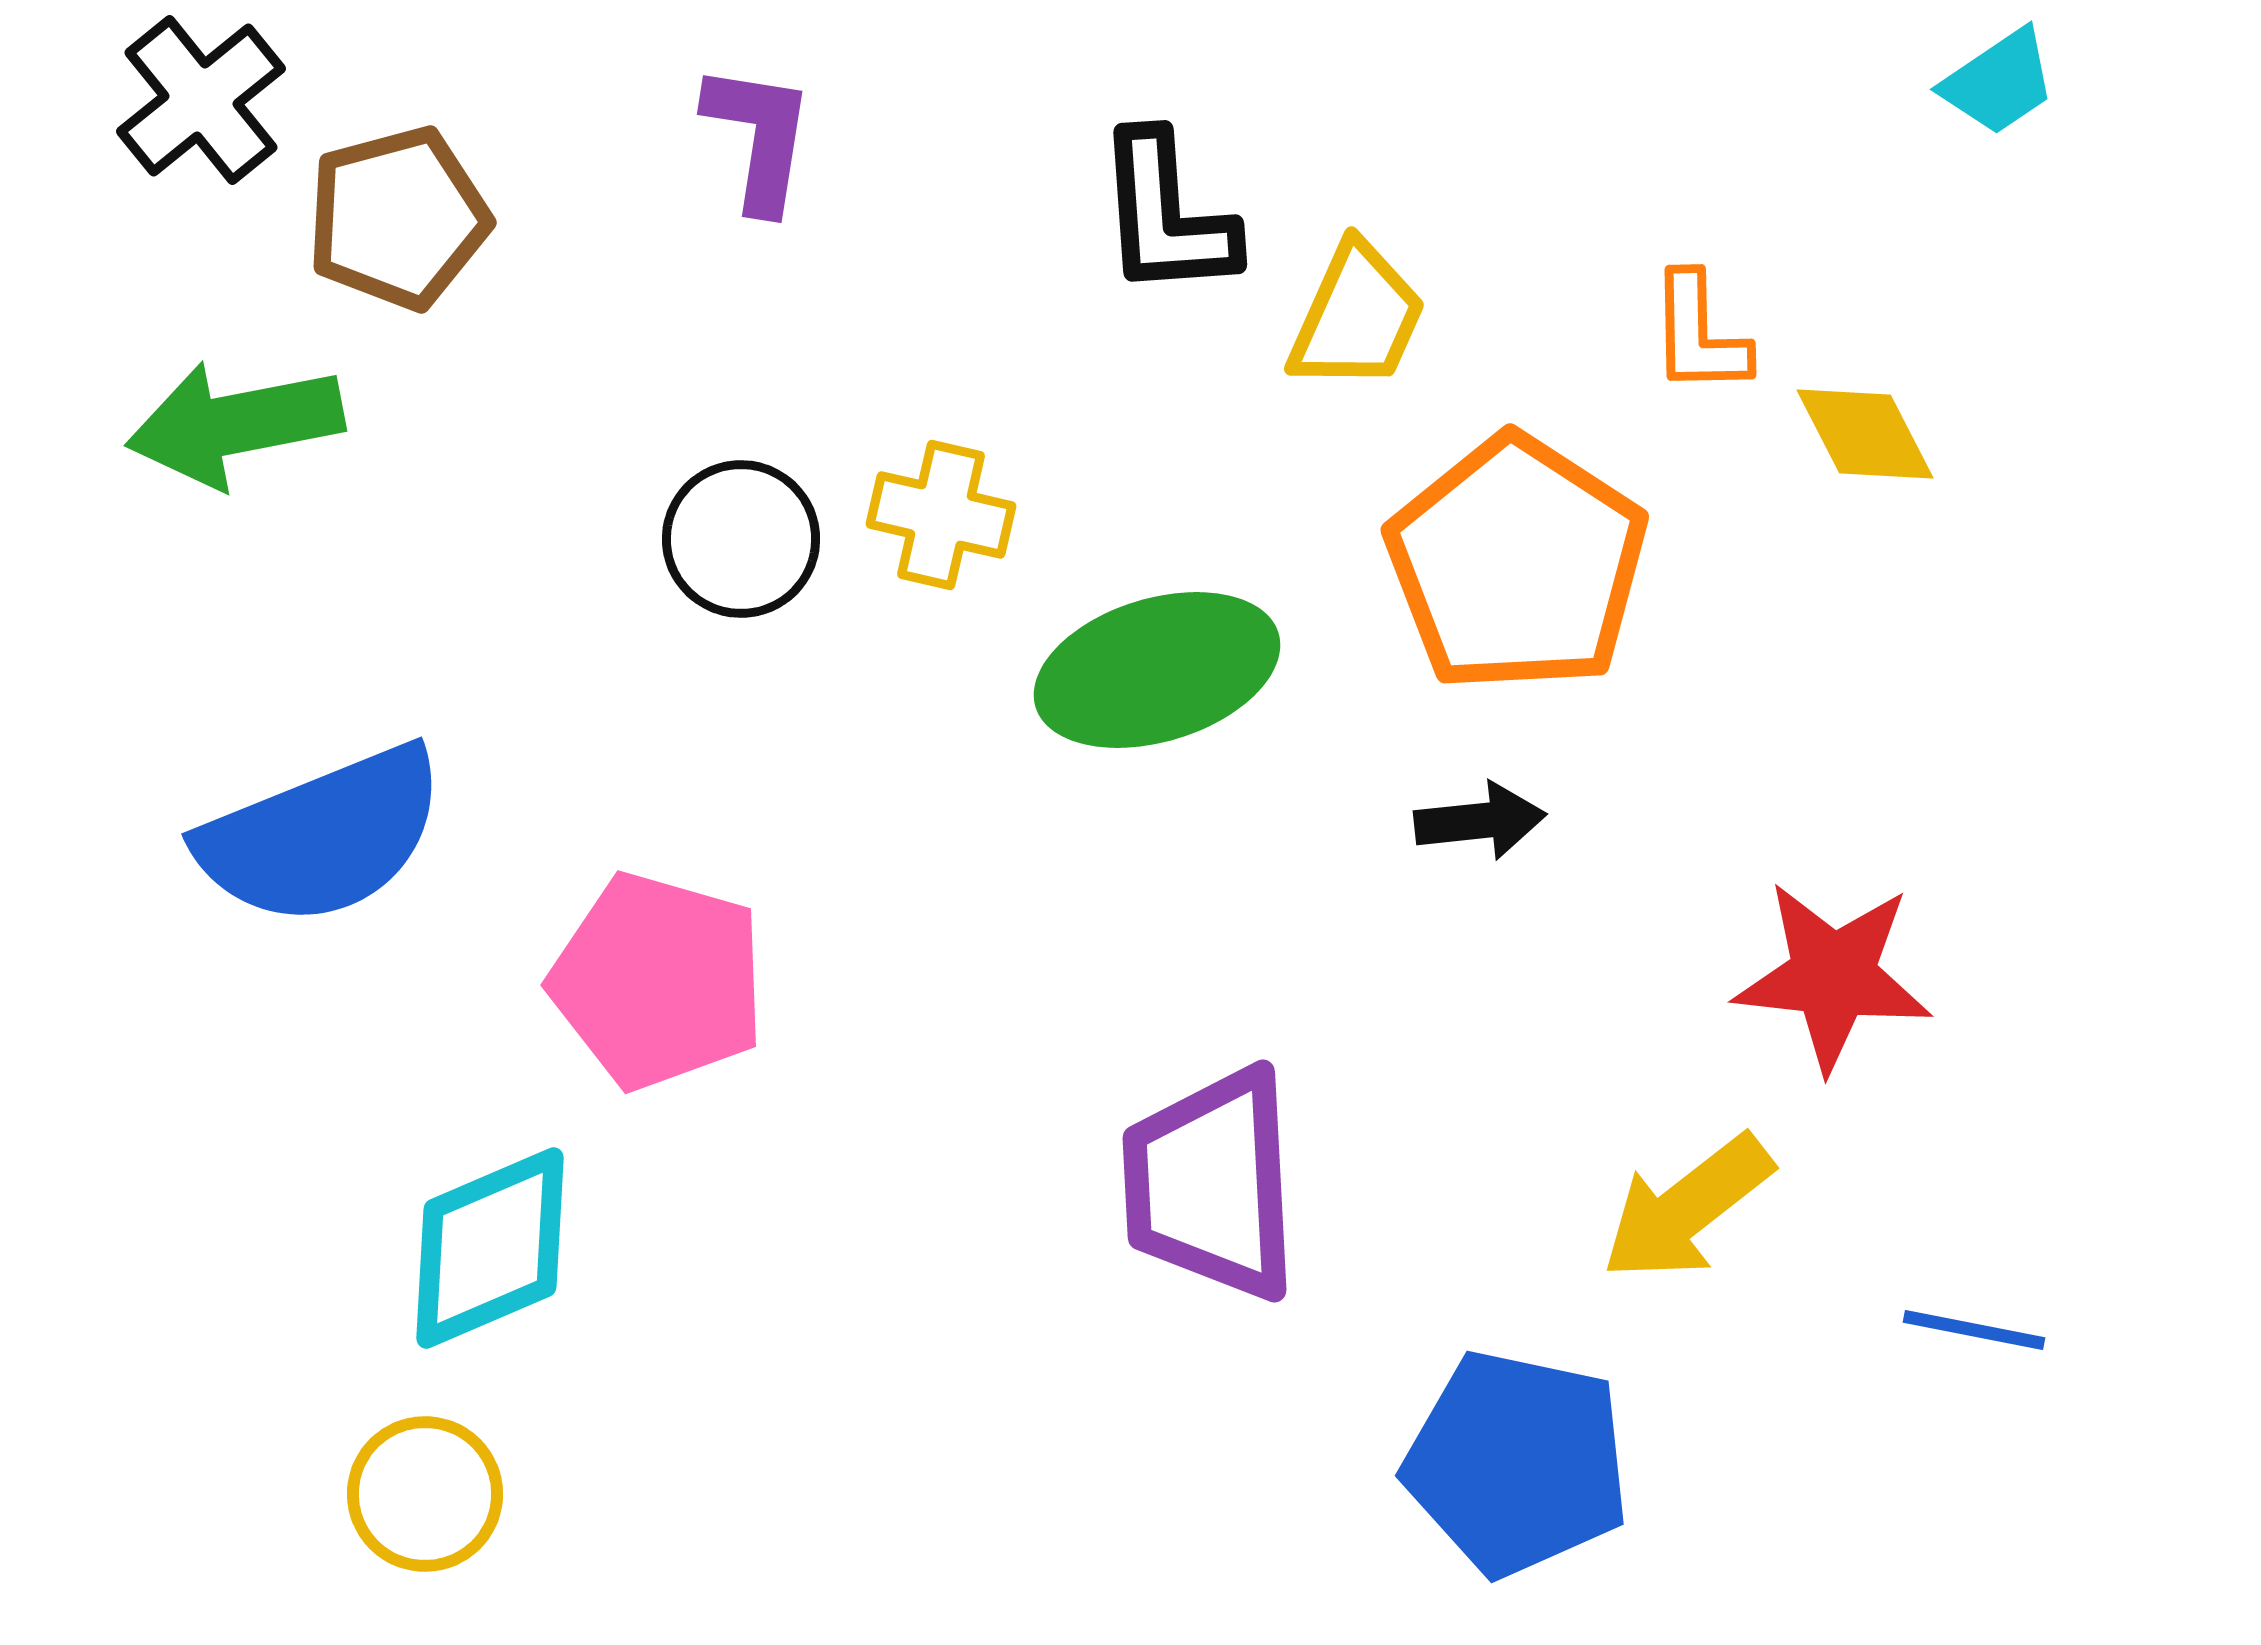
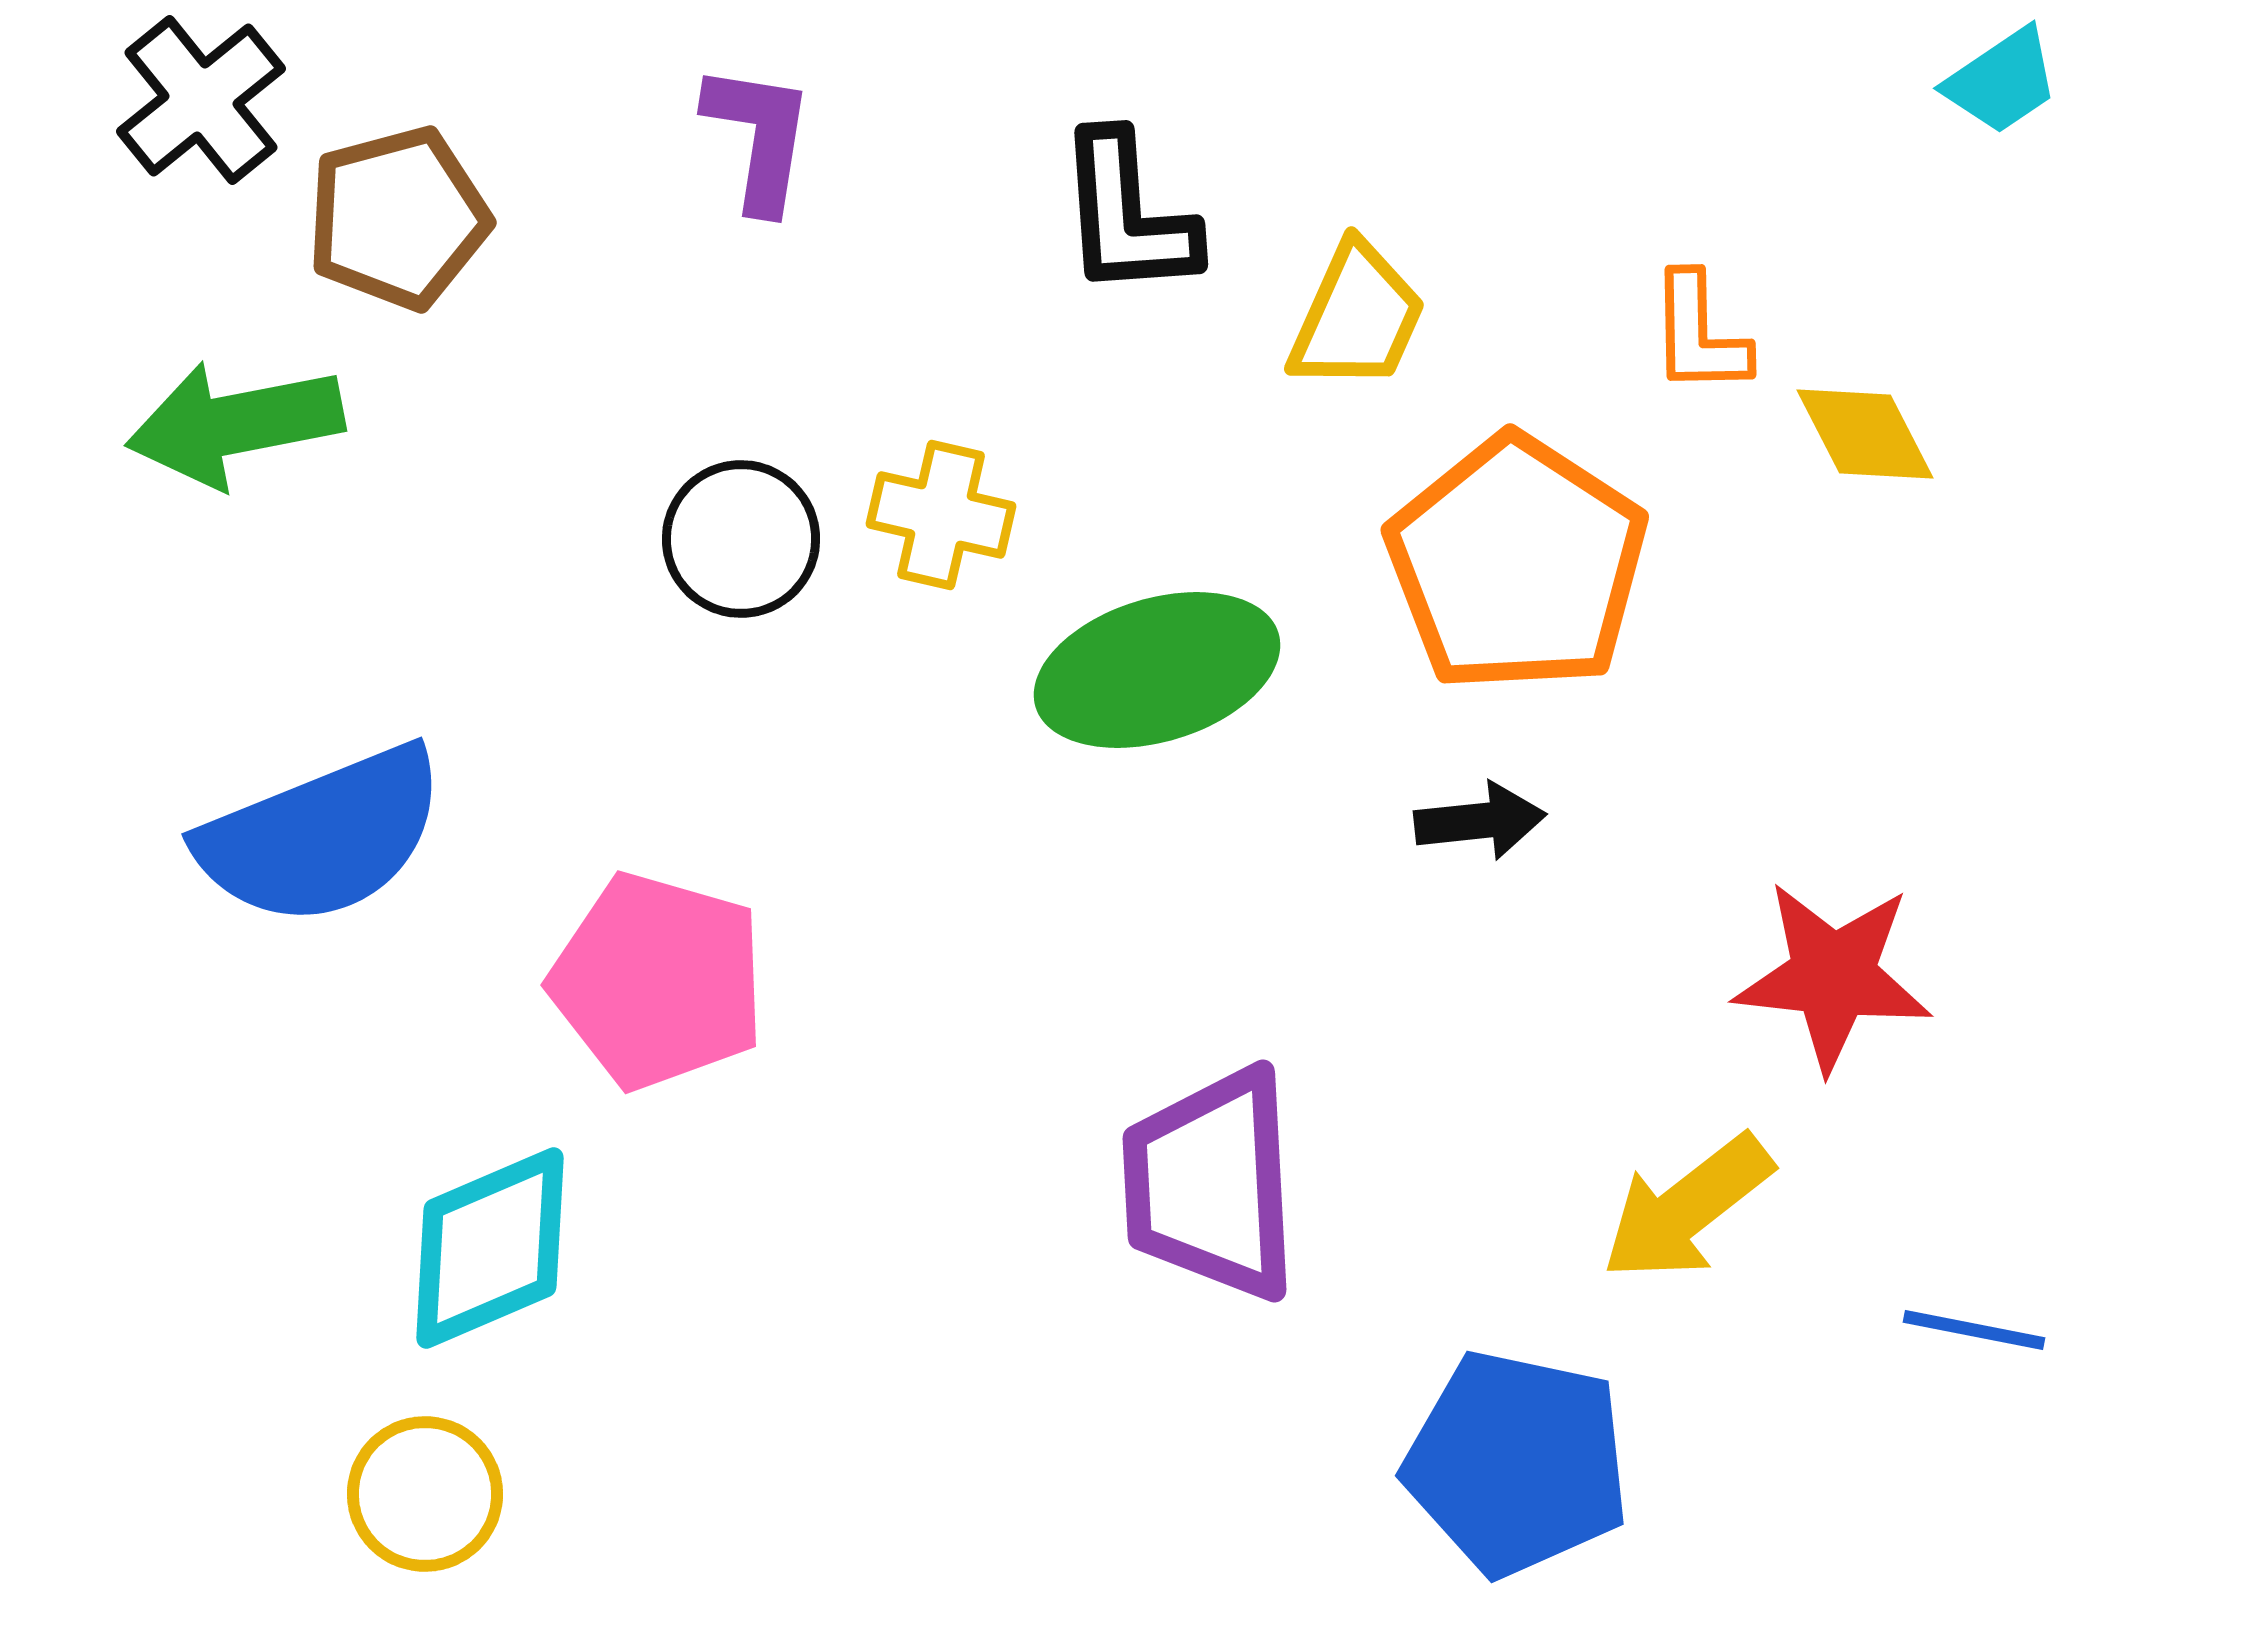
cyan trapezoid: moved 3 px right, 1 px up
black L-shape: moved 39 px left
